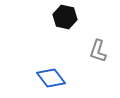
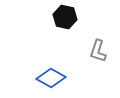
blue diamond: rotated 24 degrees counterclockwise
